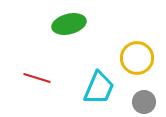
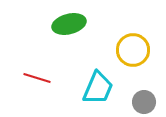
yellow circle: moved 4 px left, 8 px up
cyan trapezoid: moved 1 px left
